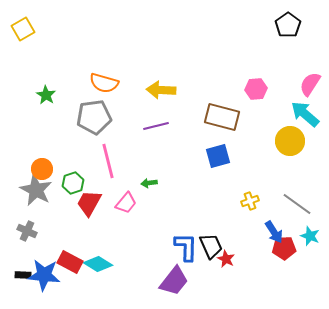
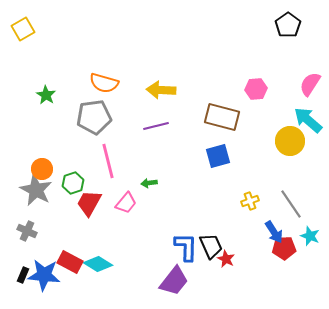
cyan arrow: moved 3 px right, 6 px down
gray line: moved 6 px left; rotated 20 degrees clockwise
black rectangle: rotated 70 degrees counterclockwise
